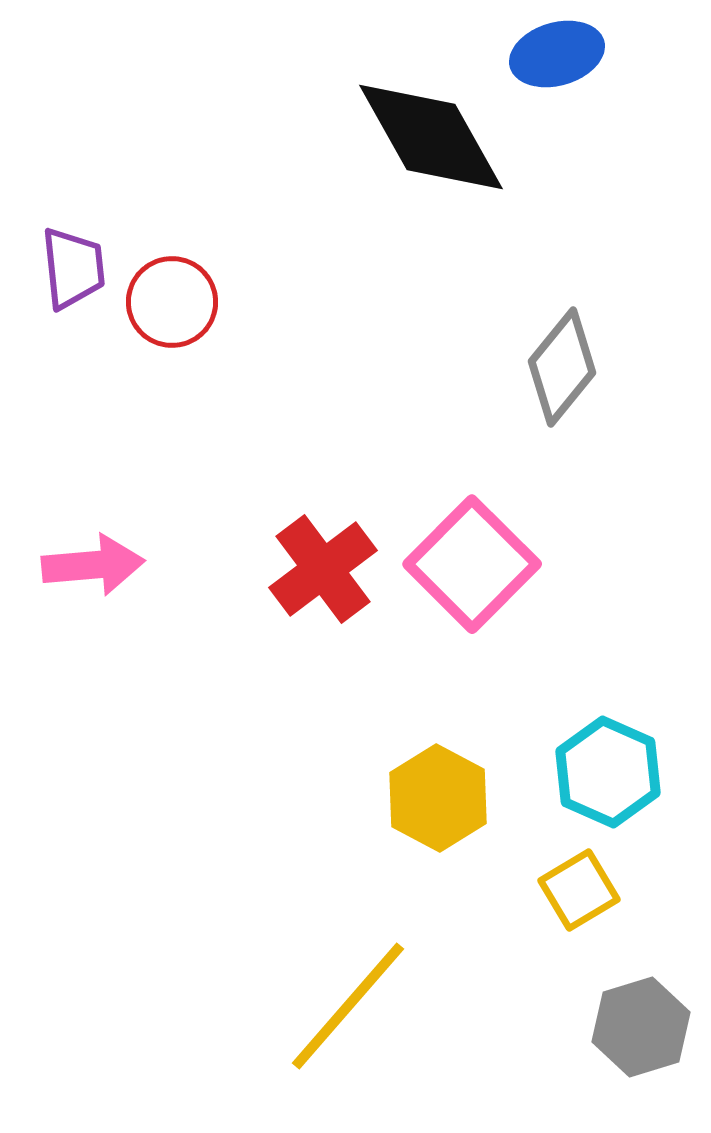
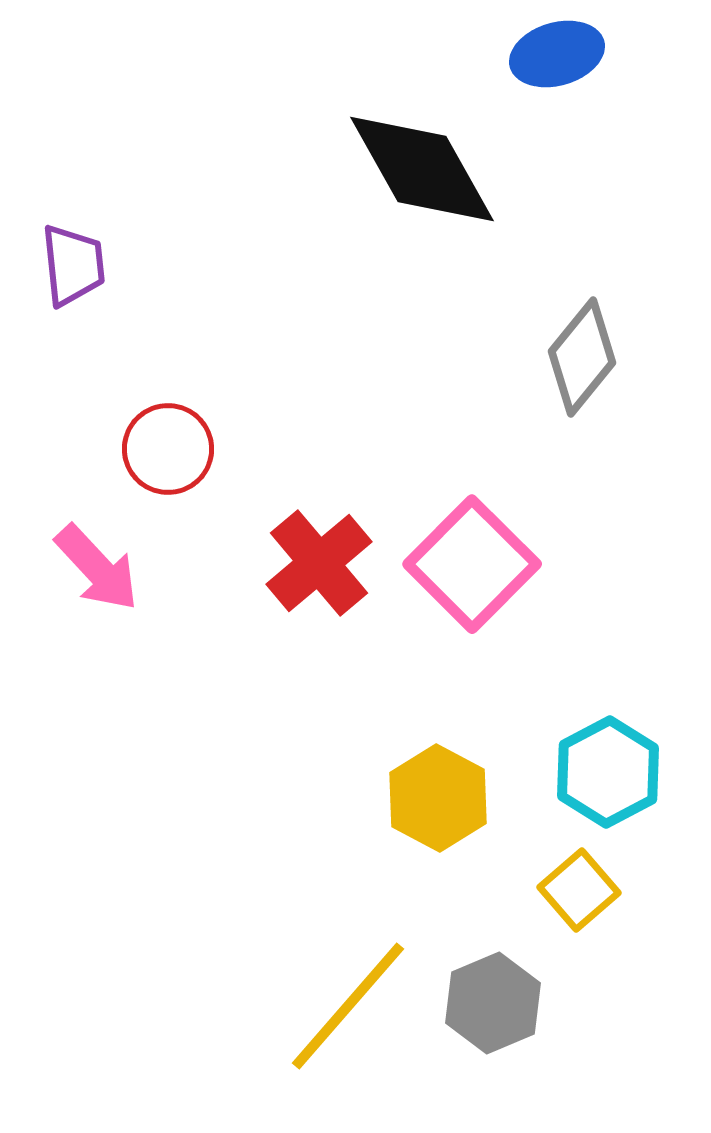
black diamond: moved 9 px left, 32 px down
purple trapezoid: moved 3 px up
red circle: moved 4 px left, 147 px down
gray diamond: moved 20 px right, 10 px up
pink arrow: moved 4 px right, 3 px down; rotated 52 degrees clockwise
red cross: moved 4 px left, 6 px up; rotated 3 degrees counterclockwise
cyan hexagon: rotated 8 degrees clockwise
yellow square: rotated 10 degrees counterclockwise
gray hexagon: moved 148 px left, 24 px up; rotated 6 degrees counterclockwise
